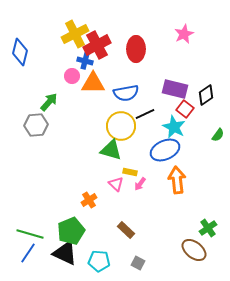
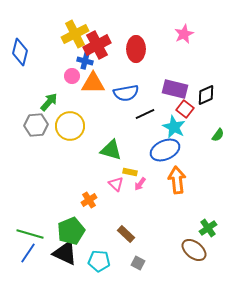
black diamond: rotated 10 degrees clockwise
yellow circle: moved 51 px left
brown rectangle: moved 4 px down
